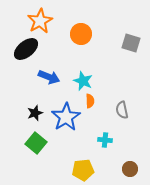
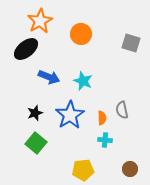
orange semicircle: moved 12 px right, 17 px down
blue star: moved 4 px right, 2 px up
